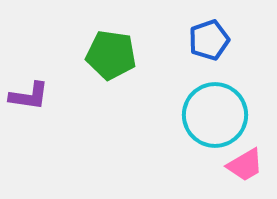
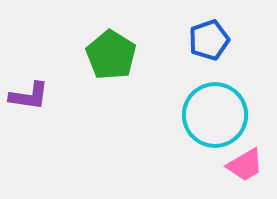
green pentagon: rotated 24 degrees clockwise
